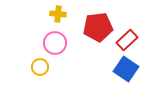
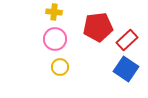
yellow cross: moved 4 px left, 2 px up
pink circle: moved 4 px up
yellow circle: moved 20 px right
